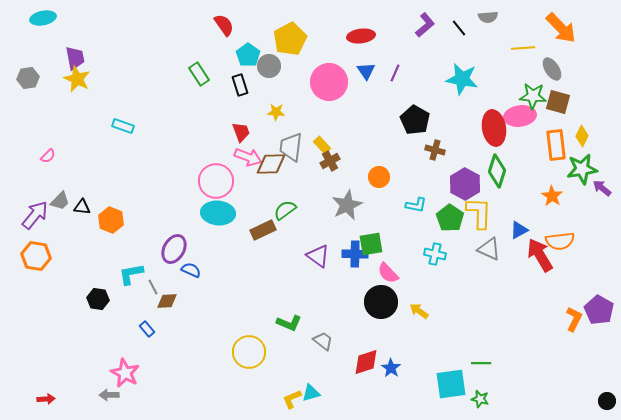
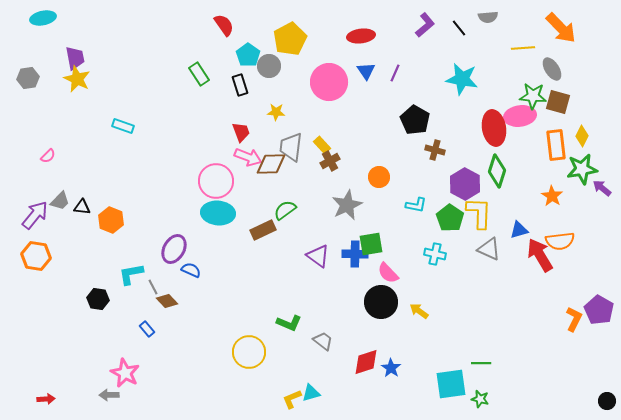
blue triangle at (519, 230): rotated 12 degrees clockwise
brown diamond at (167, 301): rotated 50 degrees clockwise
